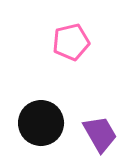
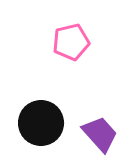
purple trapezoid: rotated 12 degrees counterclockwise
